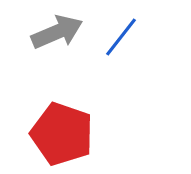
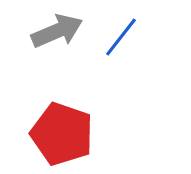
gray arrow: moved 1 px up
